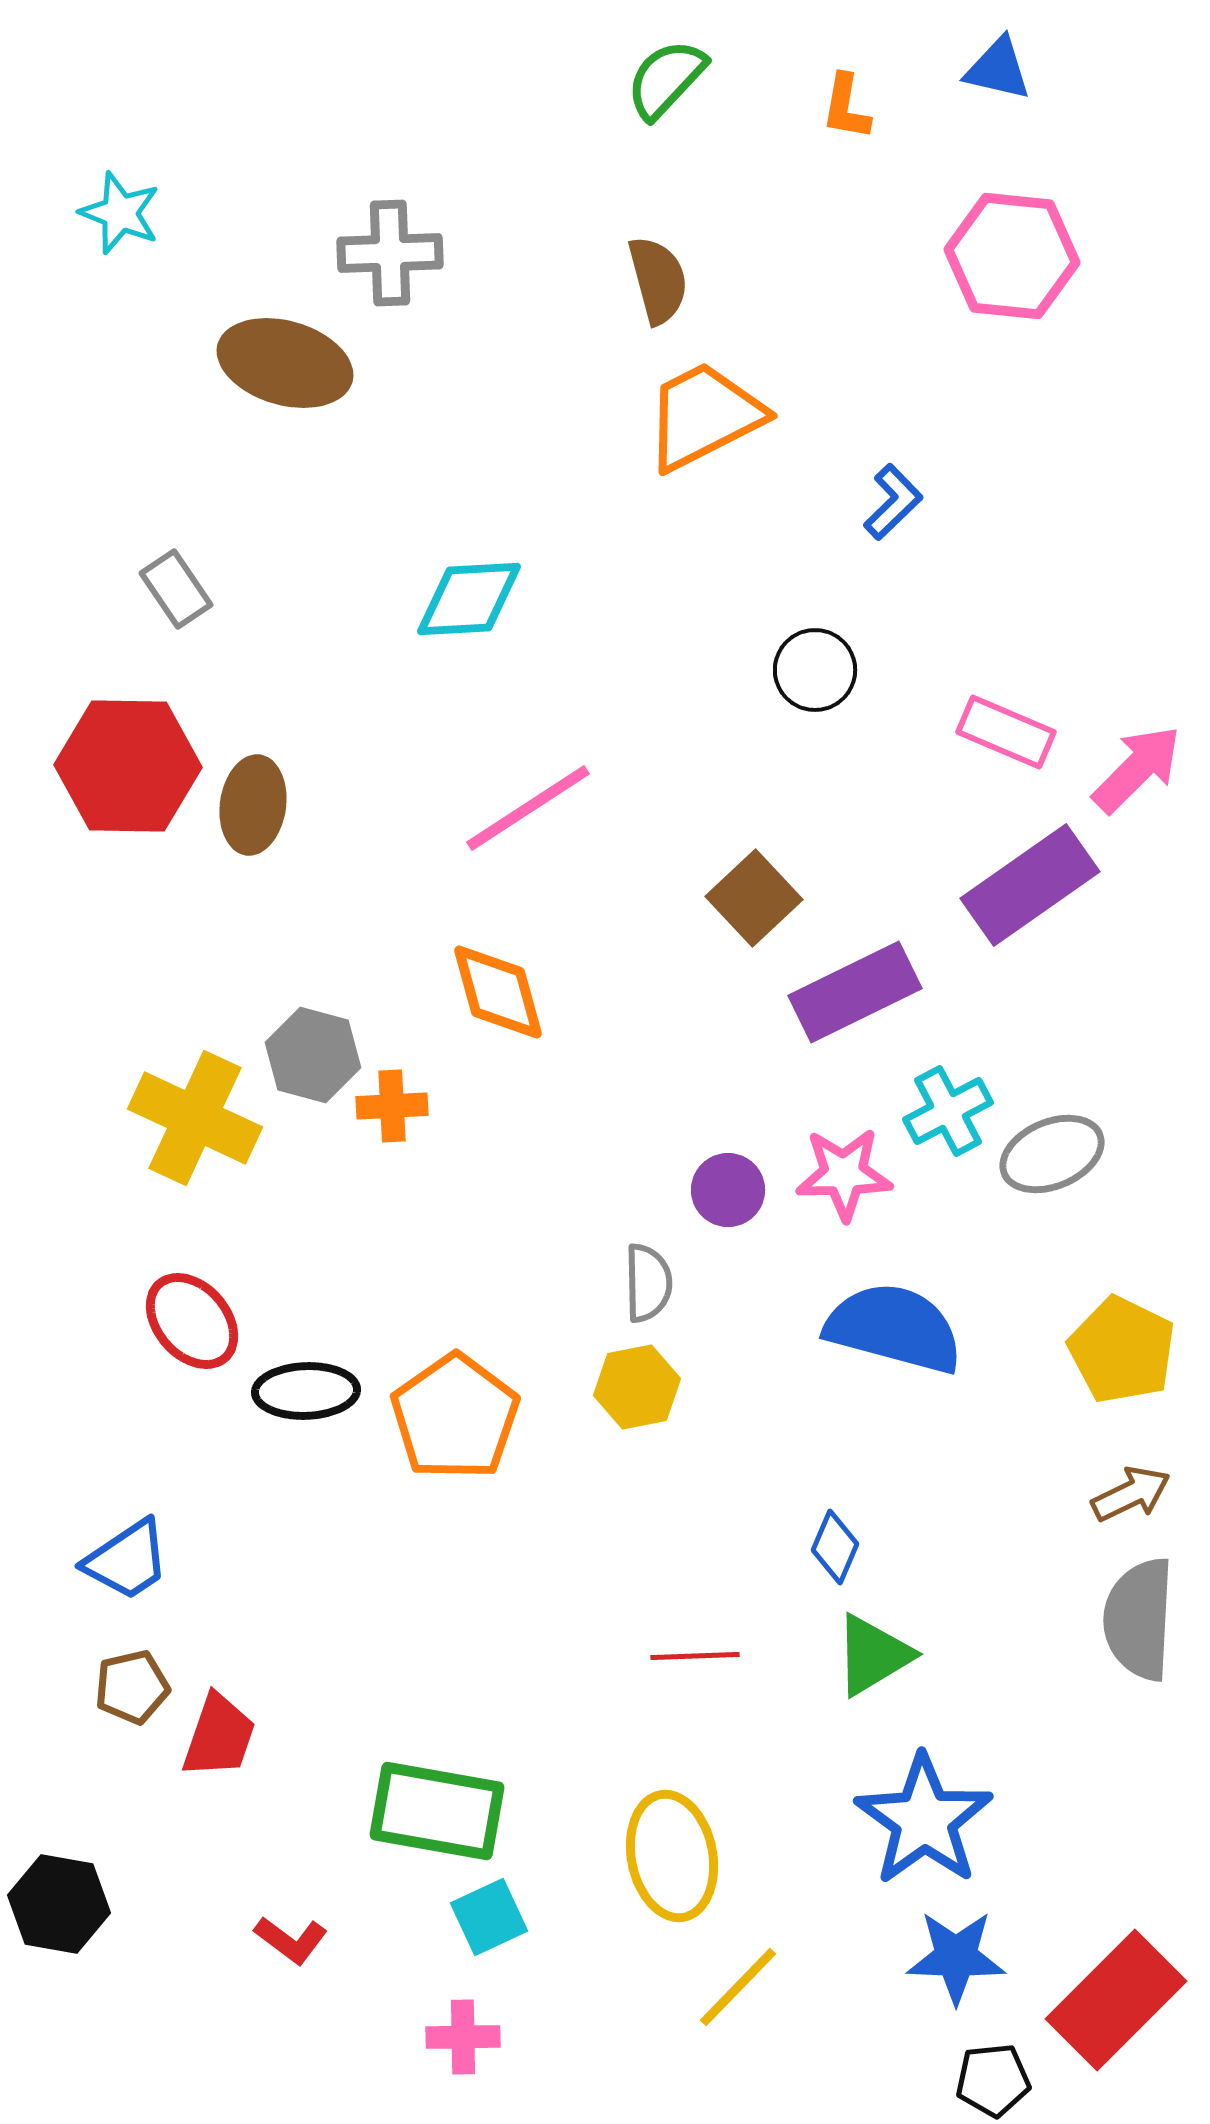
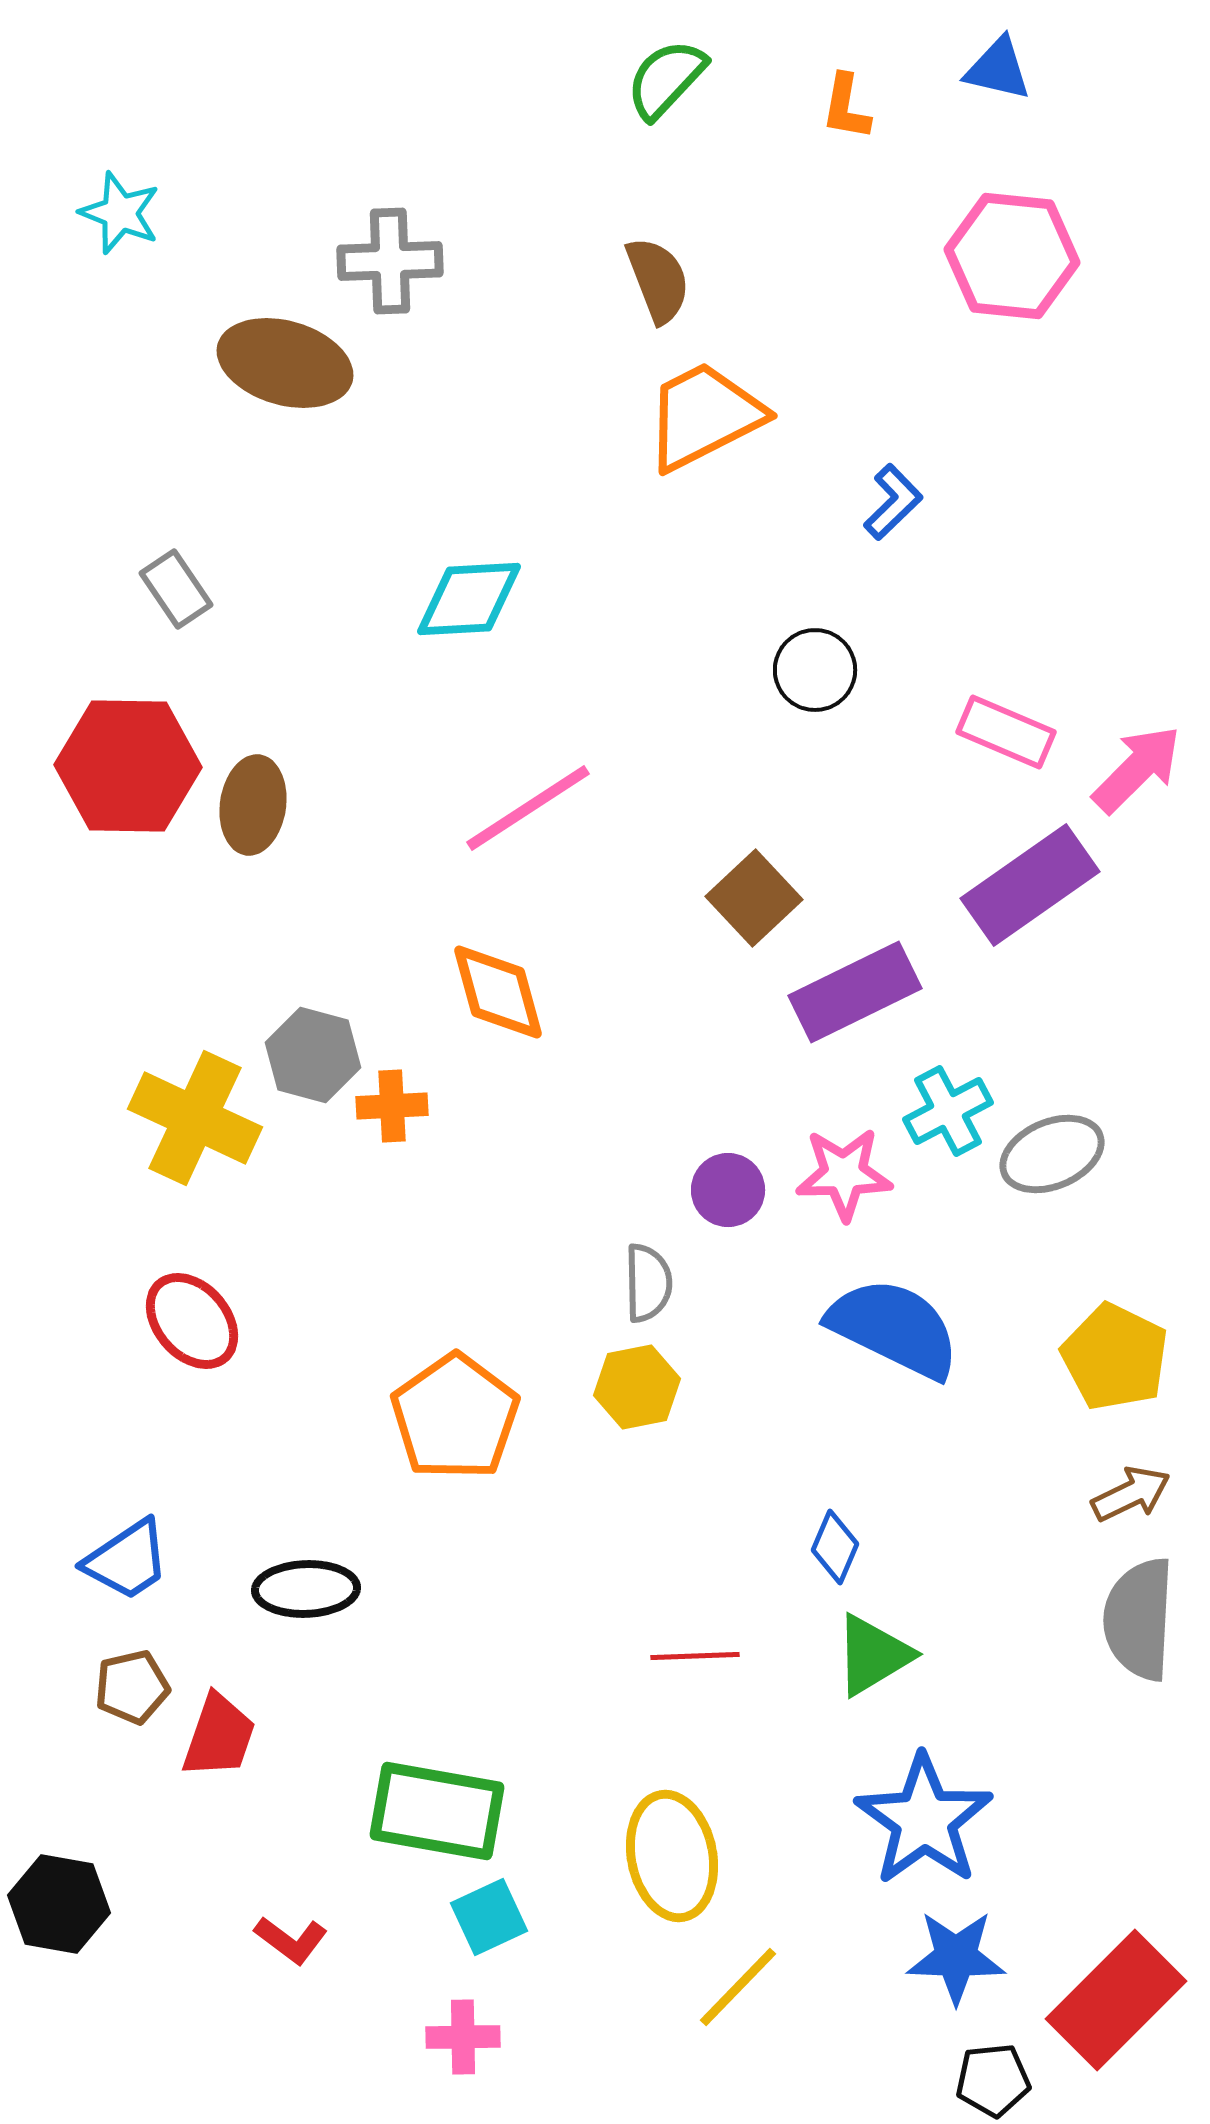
gray cross at (390, 253): moved 8 px down
brown semicircle at (658, 280): rotated 6 degrees counterclockwise
blue semicircle at (894, 1328): rotated 11 degrees clockwise
yellow pentagon at (1122, 1350): moved 7 px left, 7 px down
black ellipse at (306, 1391): moved 198 px down
